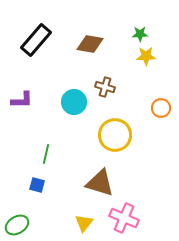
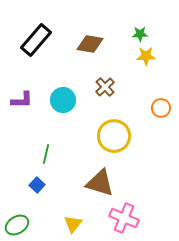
brown cross: rotated 30 degrees clockwise
cyan circle: moved 11 px left, 2 px up
yellow circle: moved 1 px left, 1 px down
blue square: rotated 28 degrees clockwise
yellow triangle: moved 11 px left, 1 px down
